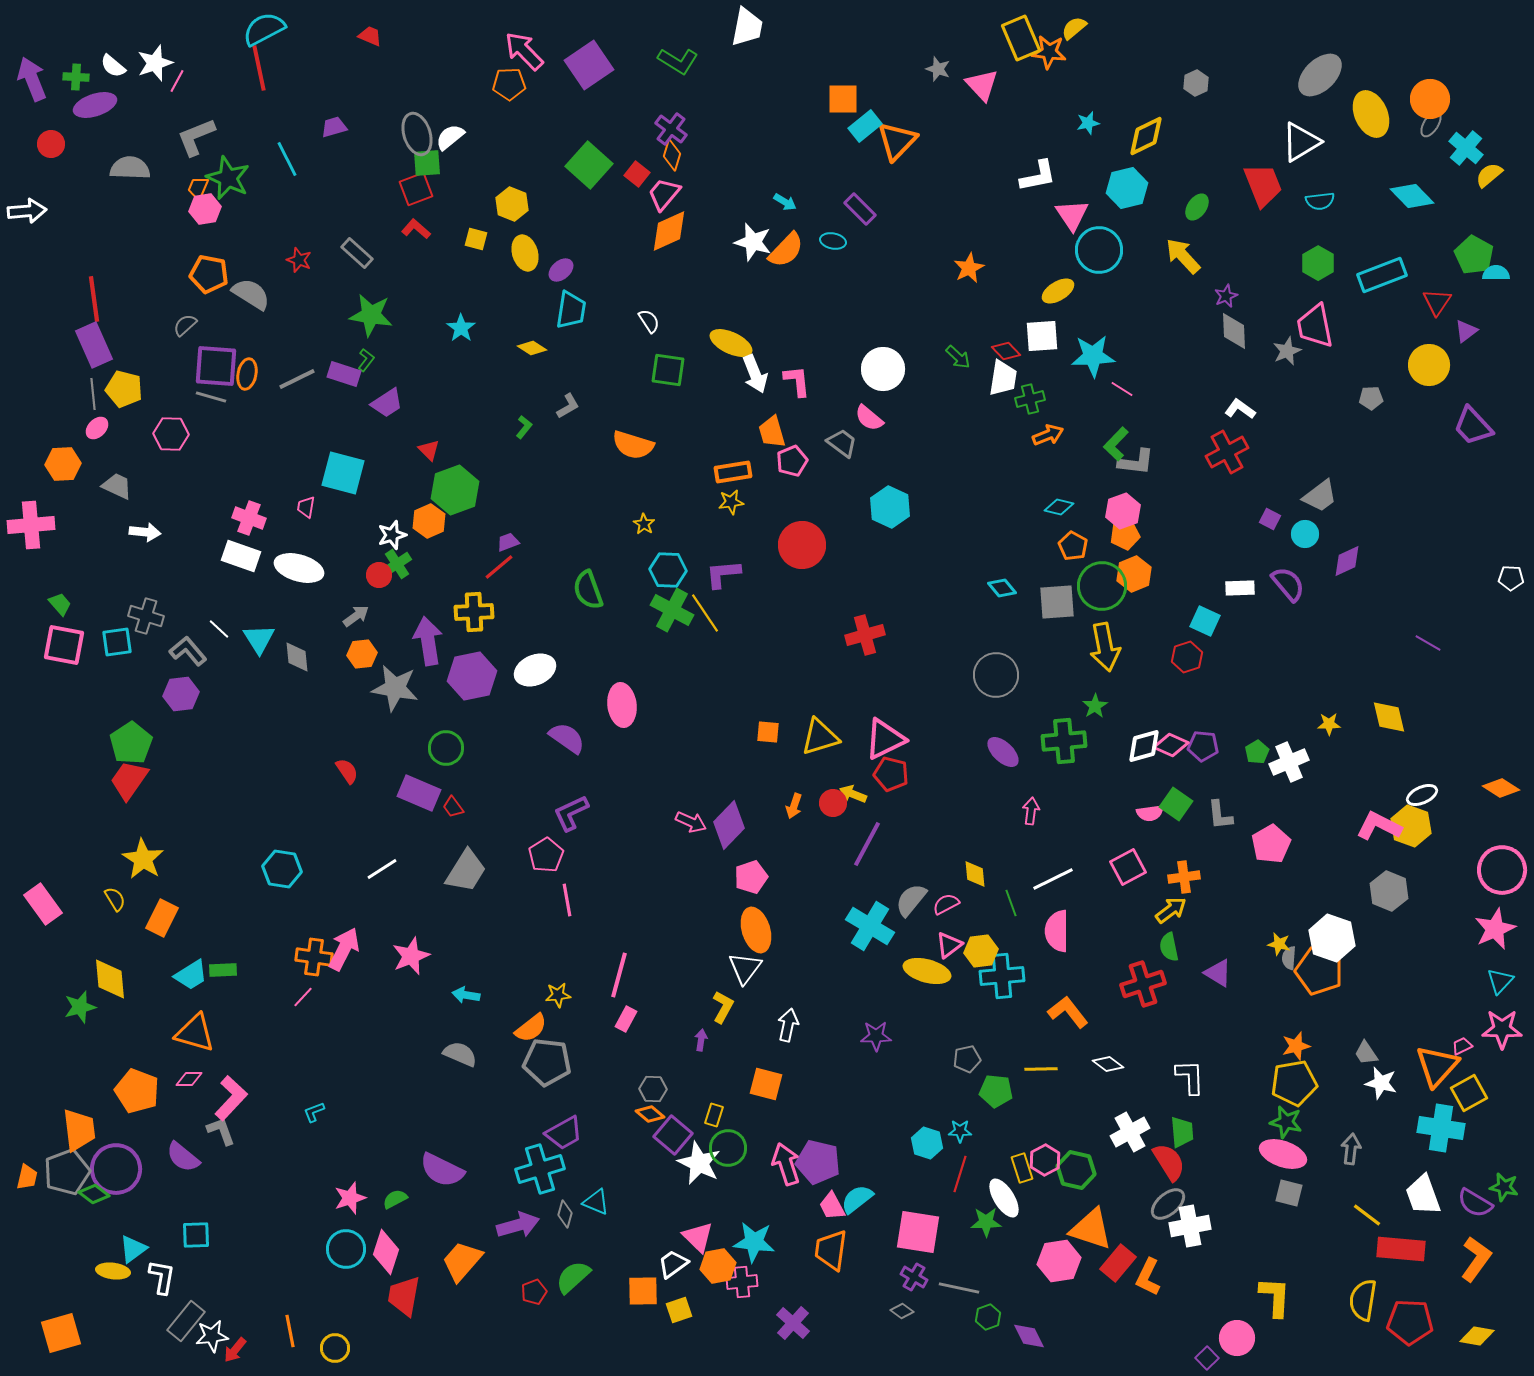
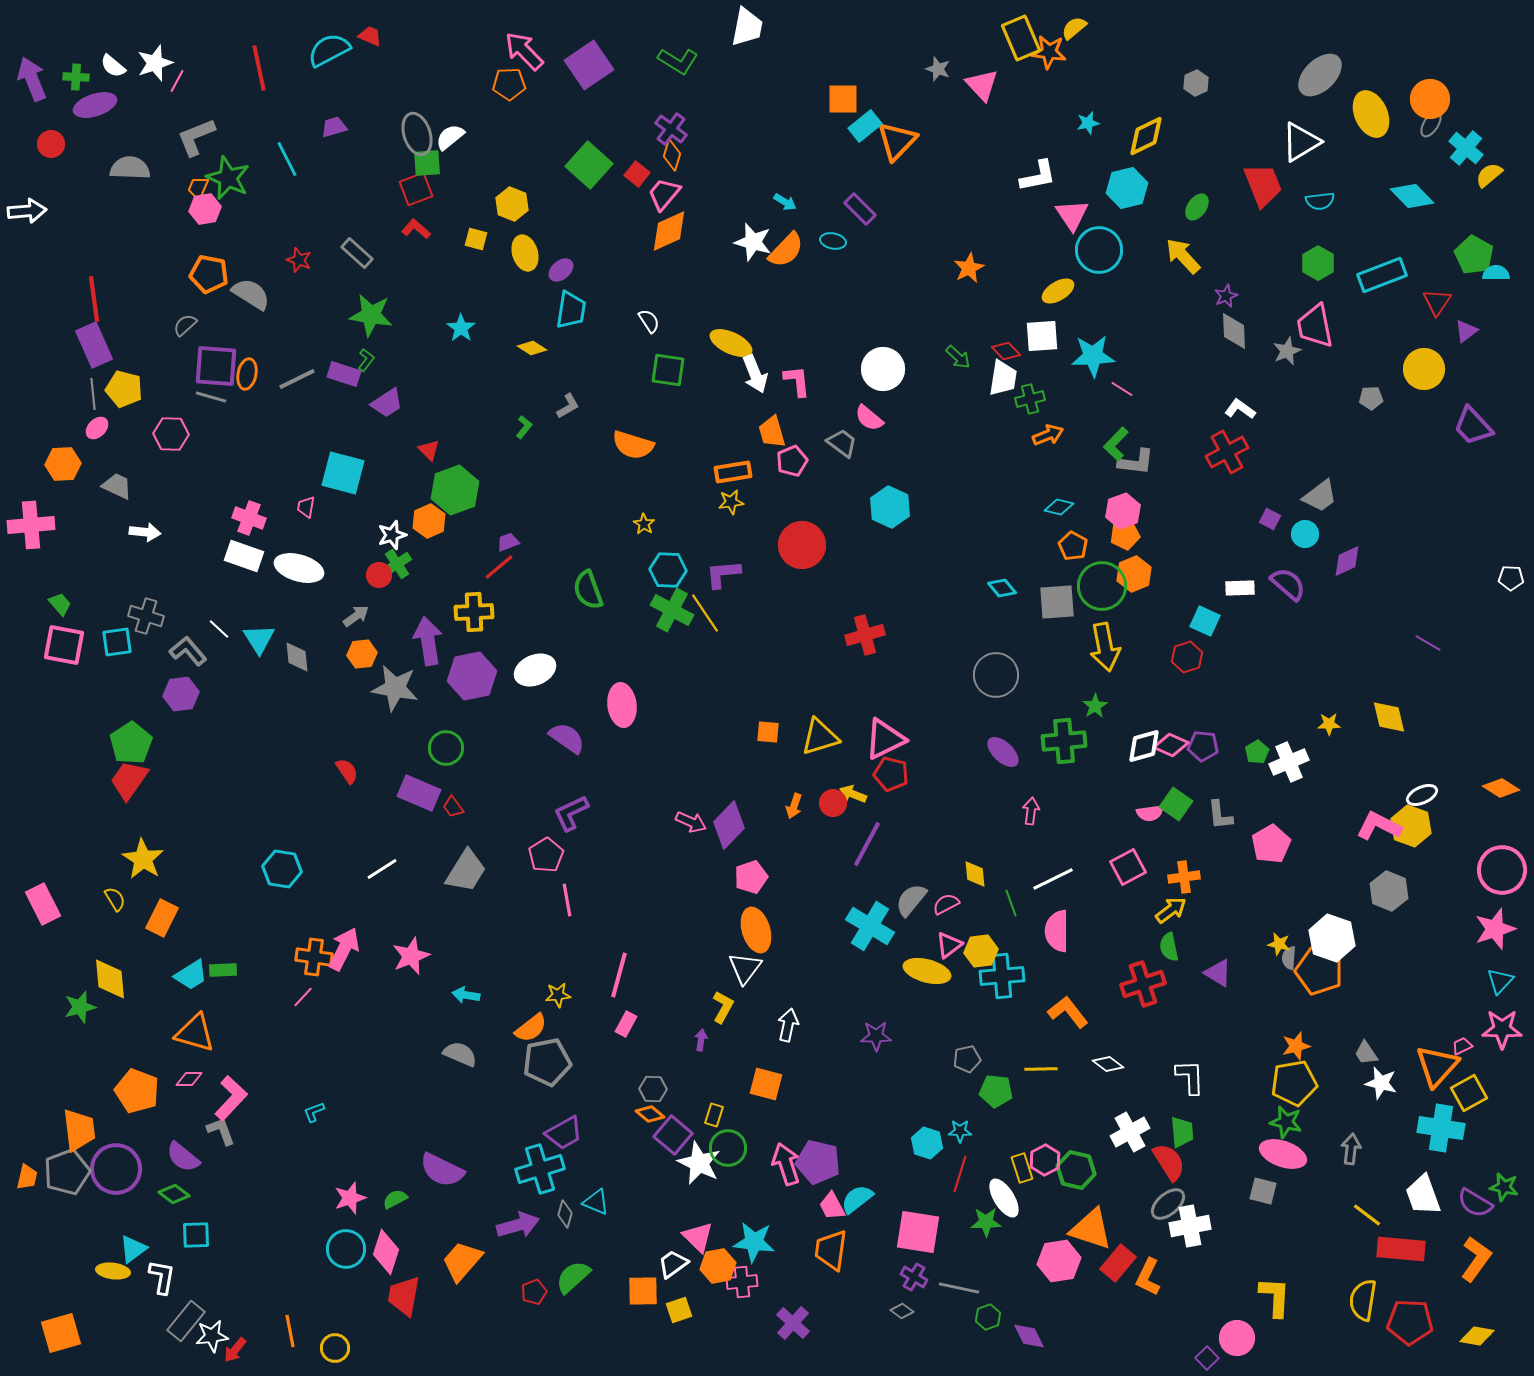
cyan semicircle at (264, 29): moved 65 px right, 21 px down
yellow circle at (1429, 365): moved 5 px left, 4 px down
white rectangle at (241, 556): moved 3 px right
purple semicircle at (1288, 584): rotated 9 degrees counterclockwise
pink rectangle at (43, 904): rotated 9 degrees clockwise
pink star at (1495, 929): rotated 6 degrees clockwise
pink rectangle at (626, 1019): moved 5 px down
gray pentagon at (547, 1062): rotated 18 degrees counterclockwise
gray square at (1289, 1193): moved 26 px left, 2 px up
green diamond at (94, 1194): moved 80 px right
